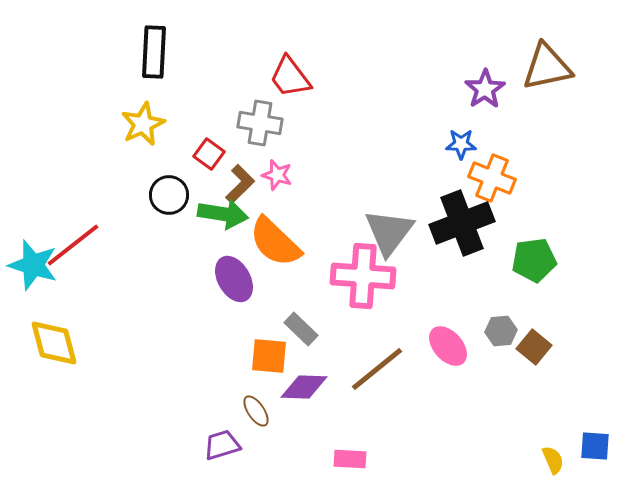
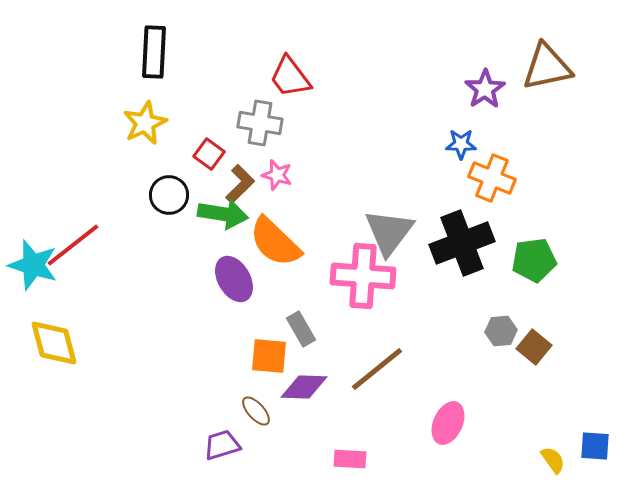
yellow star: moved 2 px right, 1 px up
black cross: moved 20 px down
gray rectangle: rotated 16 degrees clockwise
pink ellipse: moved 77 px down; rotated 66 degrees clockwise
brown ellipse: rotated 8 degrees counterclockwise
yellow semicircle: rotated 12 degrees counterclockwise
